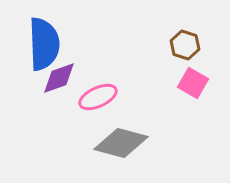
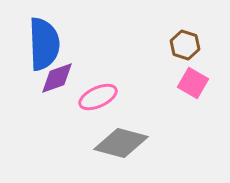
purple diamond: moved 2 px left
